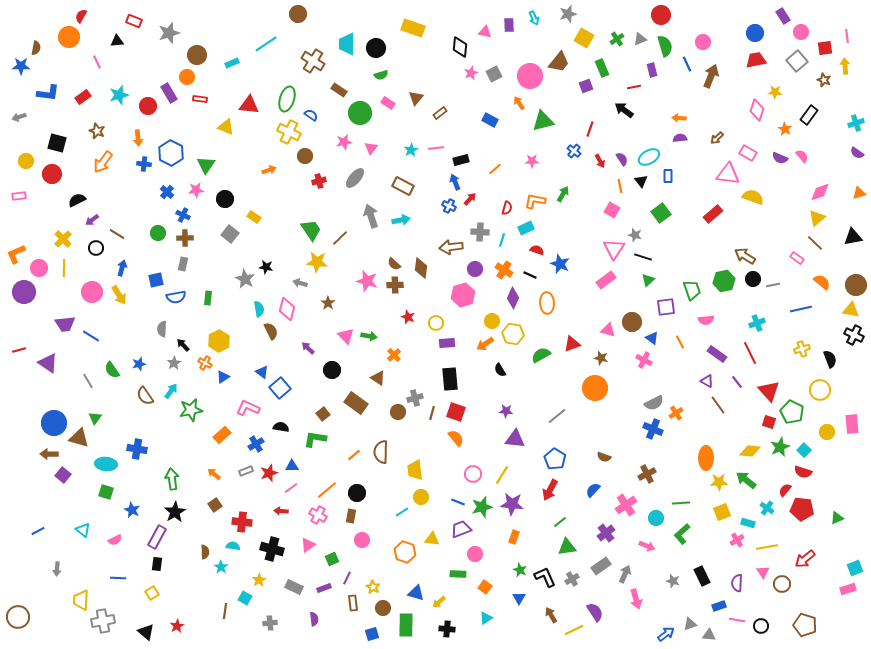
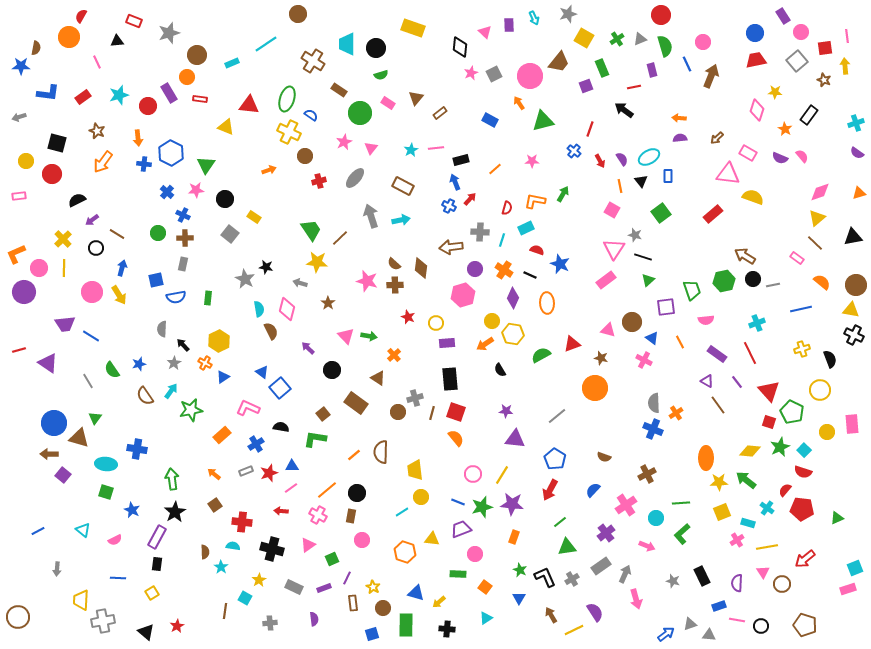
pink triangle at (485, 32): rotated 32 degrees clockwise
pink star at (344, 142): rotated 14 degrees counterclockwise
gray semicircle at (654, 403): rotated 114 degrees clockwise
